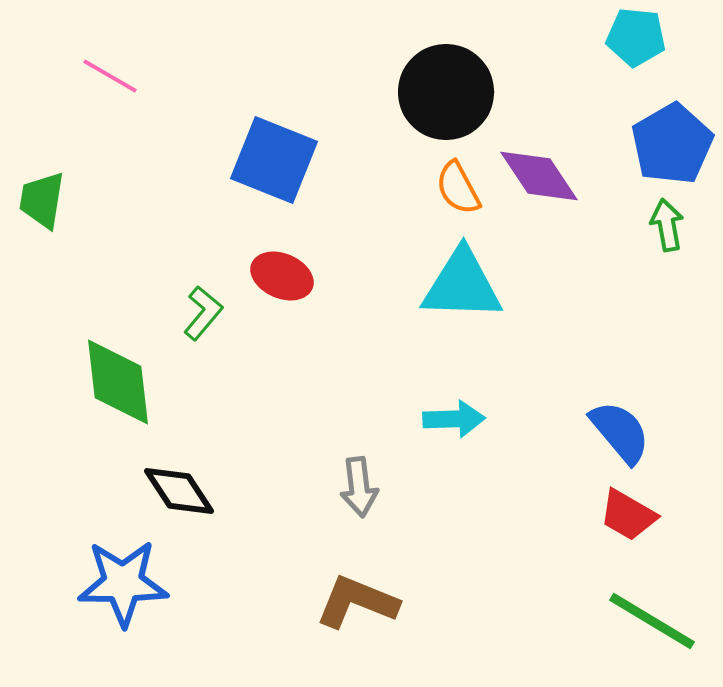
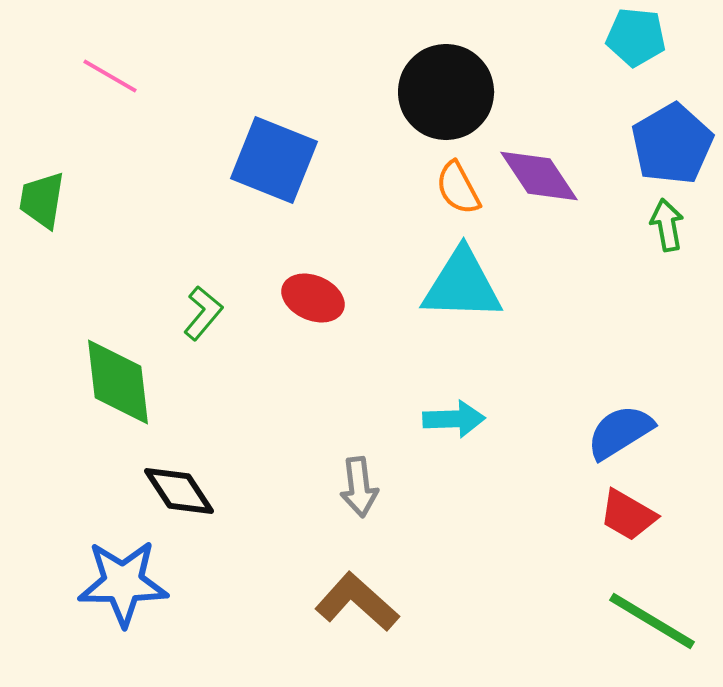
red ellipse: moved 31 px right, 22 px down
blue semicircle: rotated 82 degrees counterclockwise
brown L-shape: rotated 20 degrees clockwise
